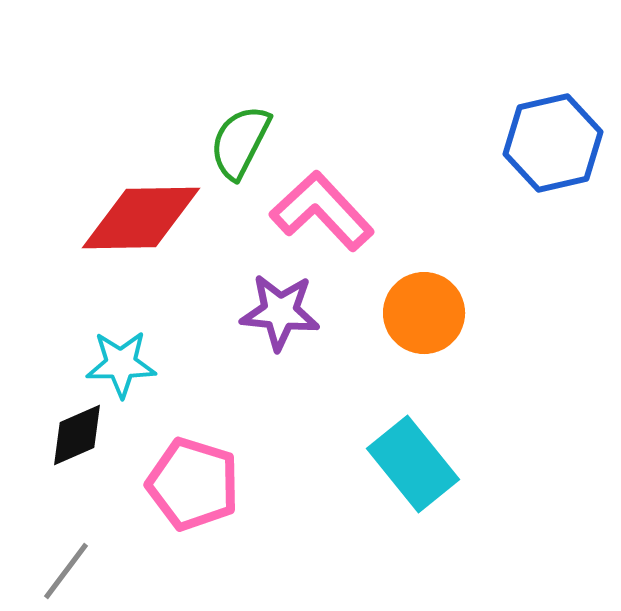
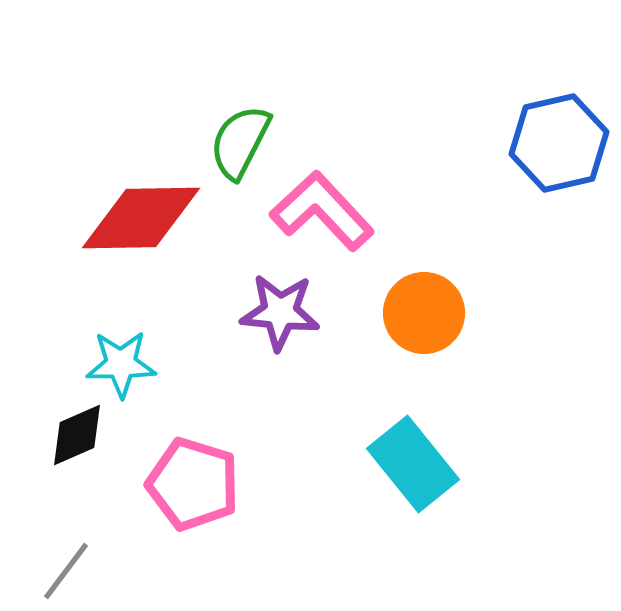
blue hexagon: moved 6 px right
